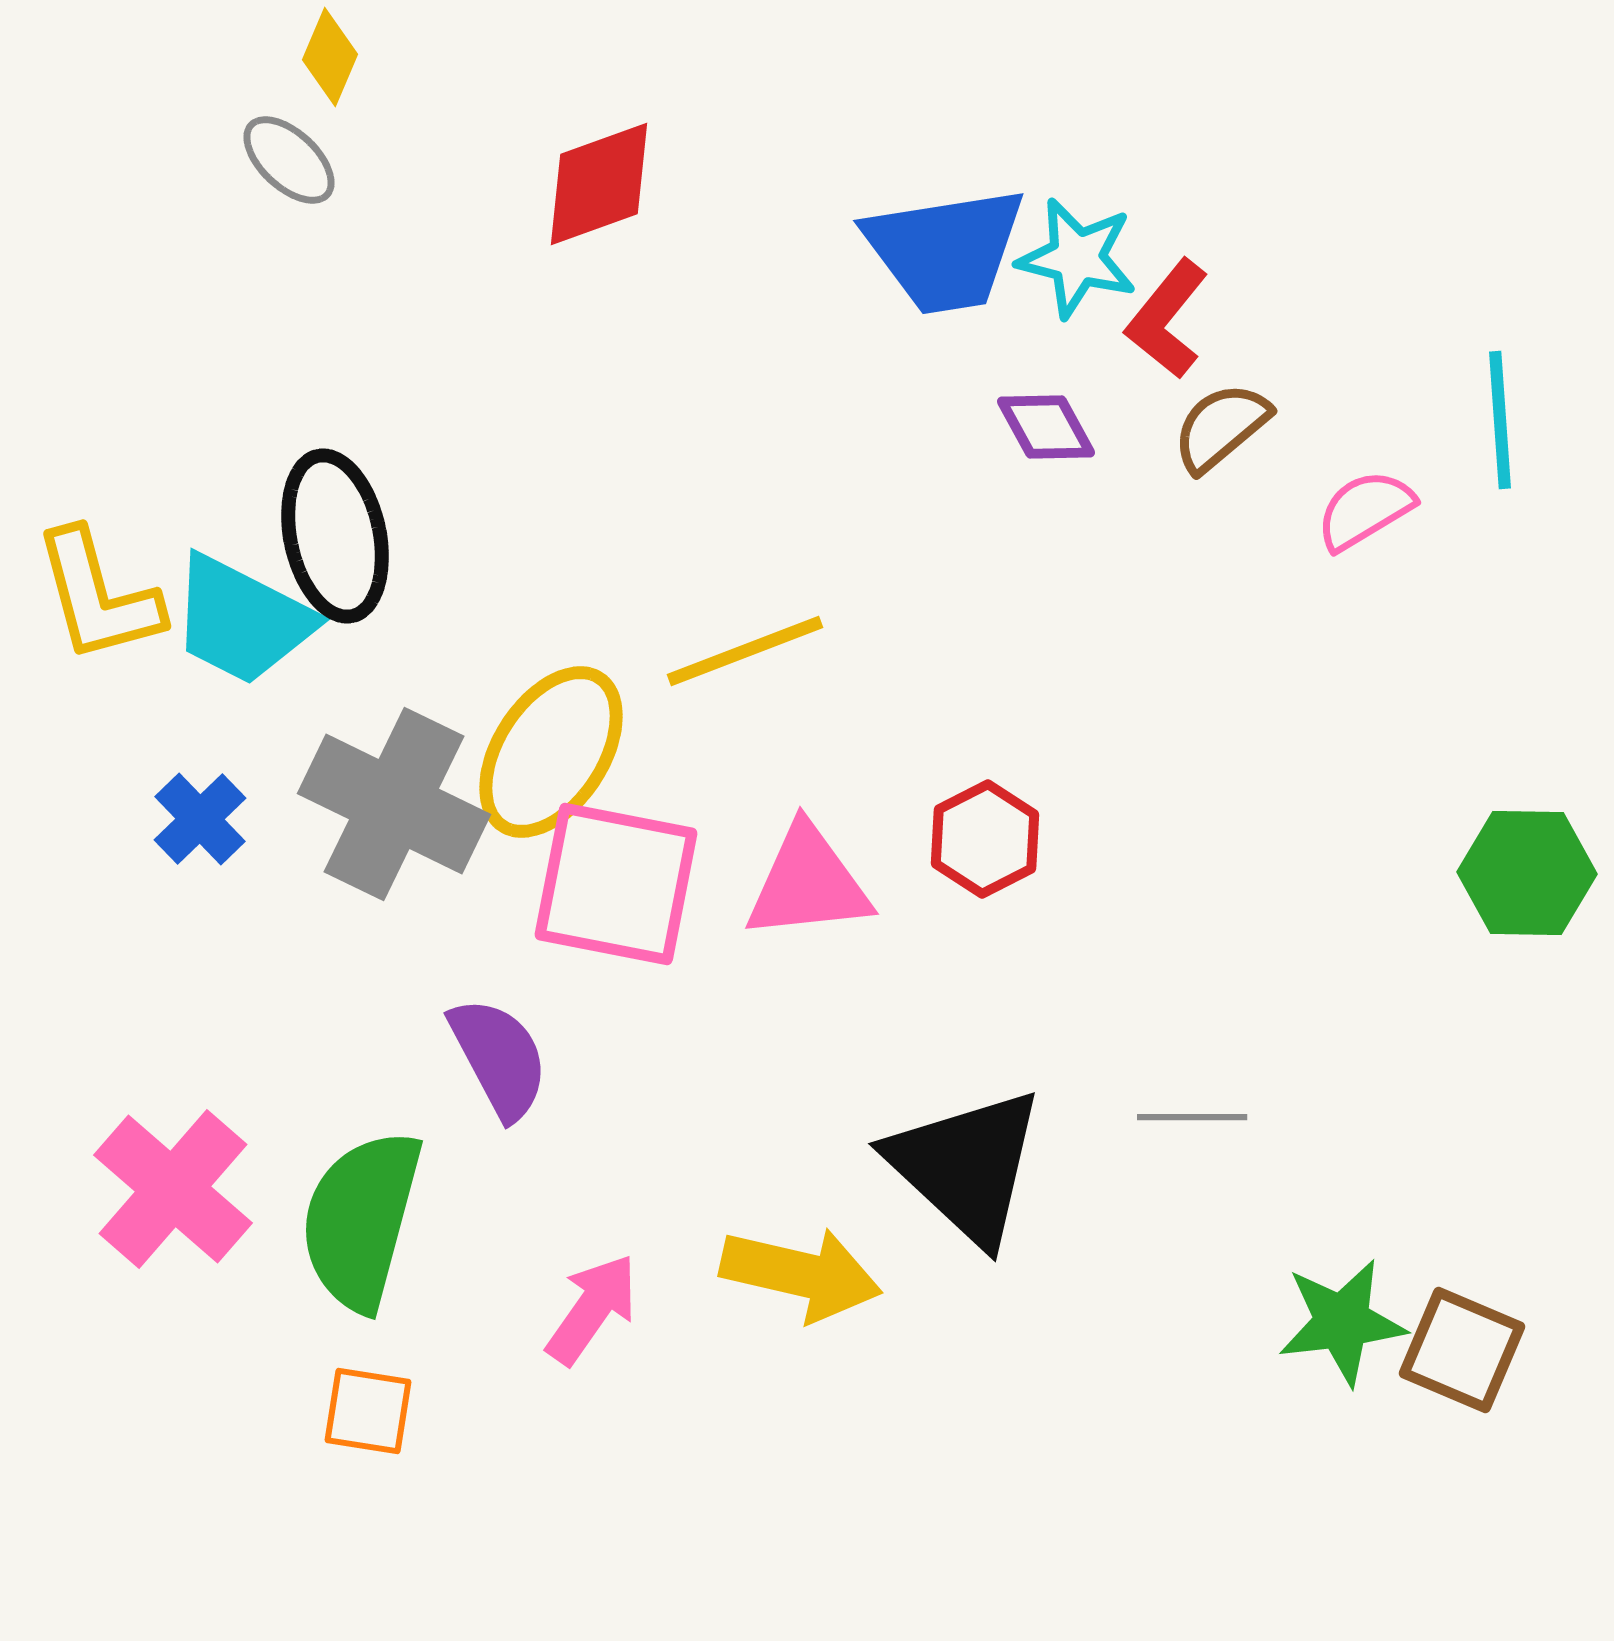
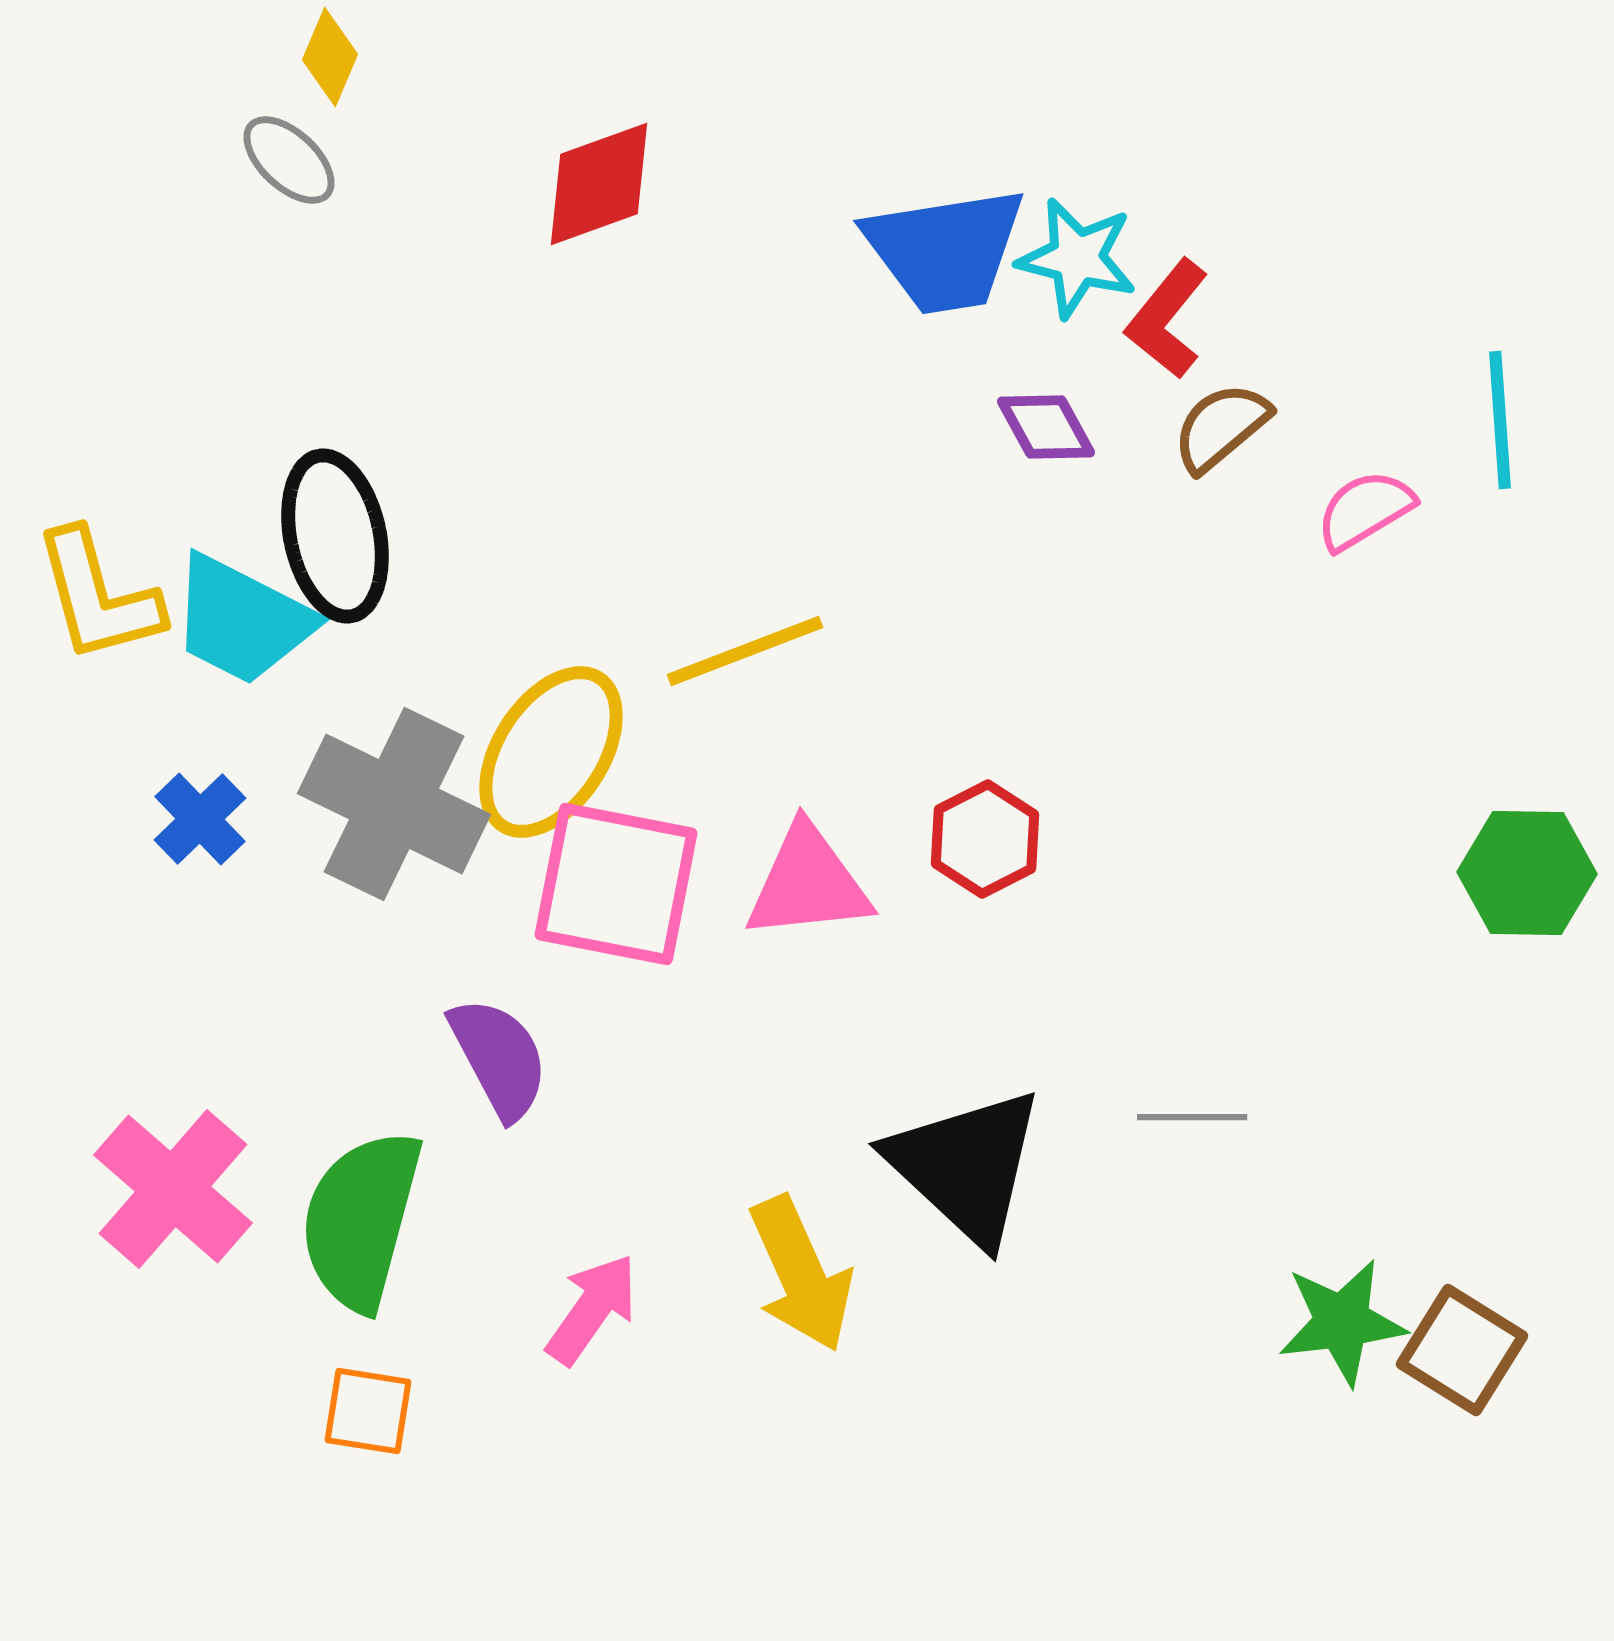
yellow arrow: rotated 53 degrees clockwise
brown square: rotated 9 degrees clockwise
